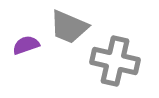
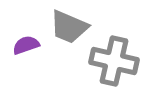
gray cross: moved 1 px left
